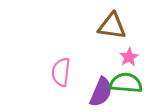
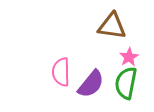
pink semicircle: rotated 8 degrees counterclockwise
green semicircle: rotated 84 degrees counterclockwise
purple semicircle: moved 10 px left, 8 px up; rotated 16 degrees clockwise
